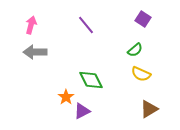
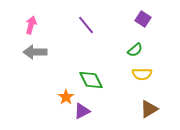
yellow semicircle: moved 1 px right; rotated 24 degrees counterclockwise
